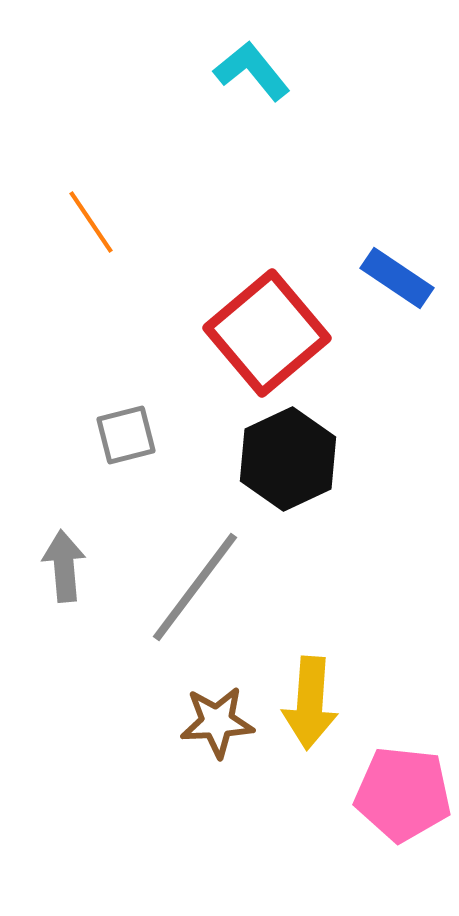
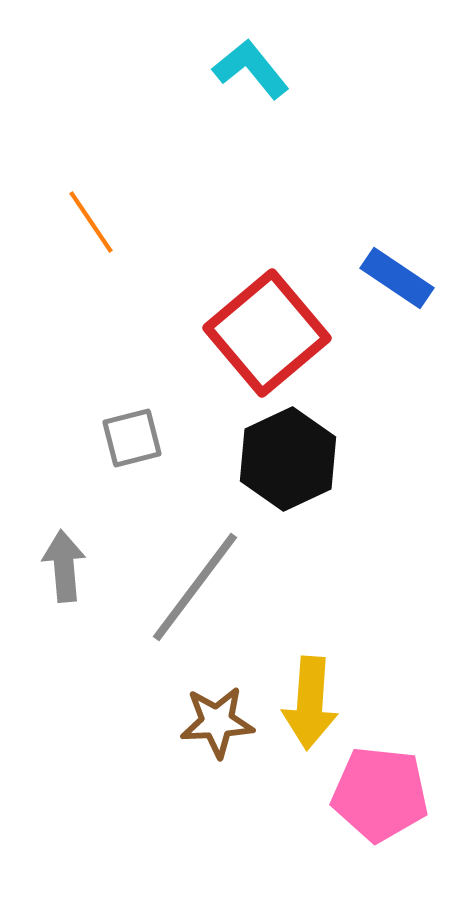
cyan L-shape: moved 1 px left, 2 px up
gray square: moved 6 px right, 3 px down
pink pentagon: moved 23 px left
